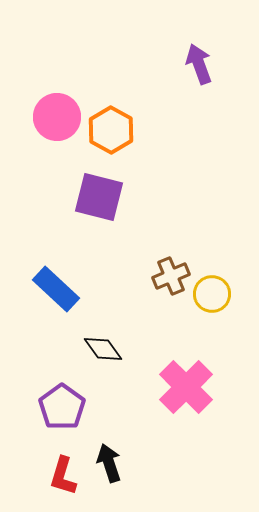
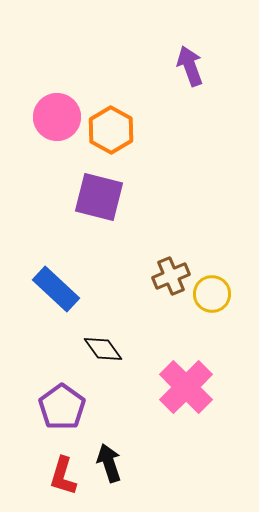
purple arrow: moved 9 px left, 2 px down
